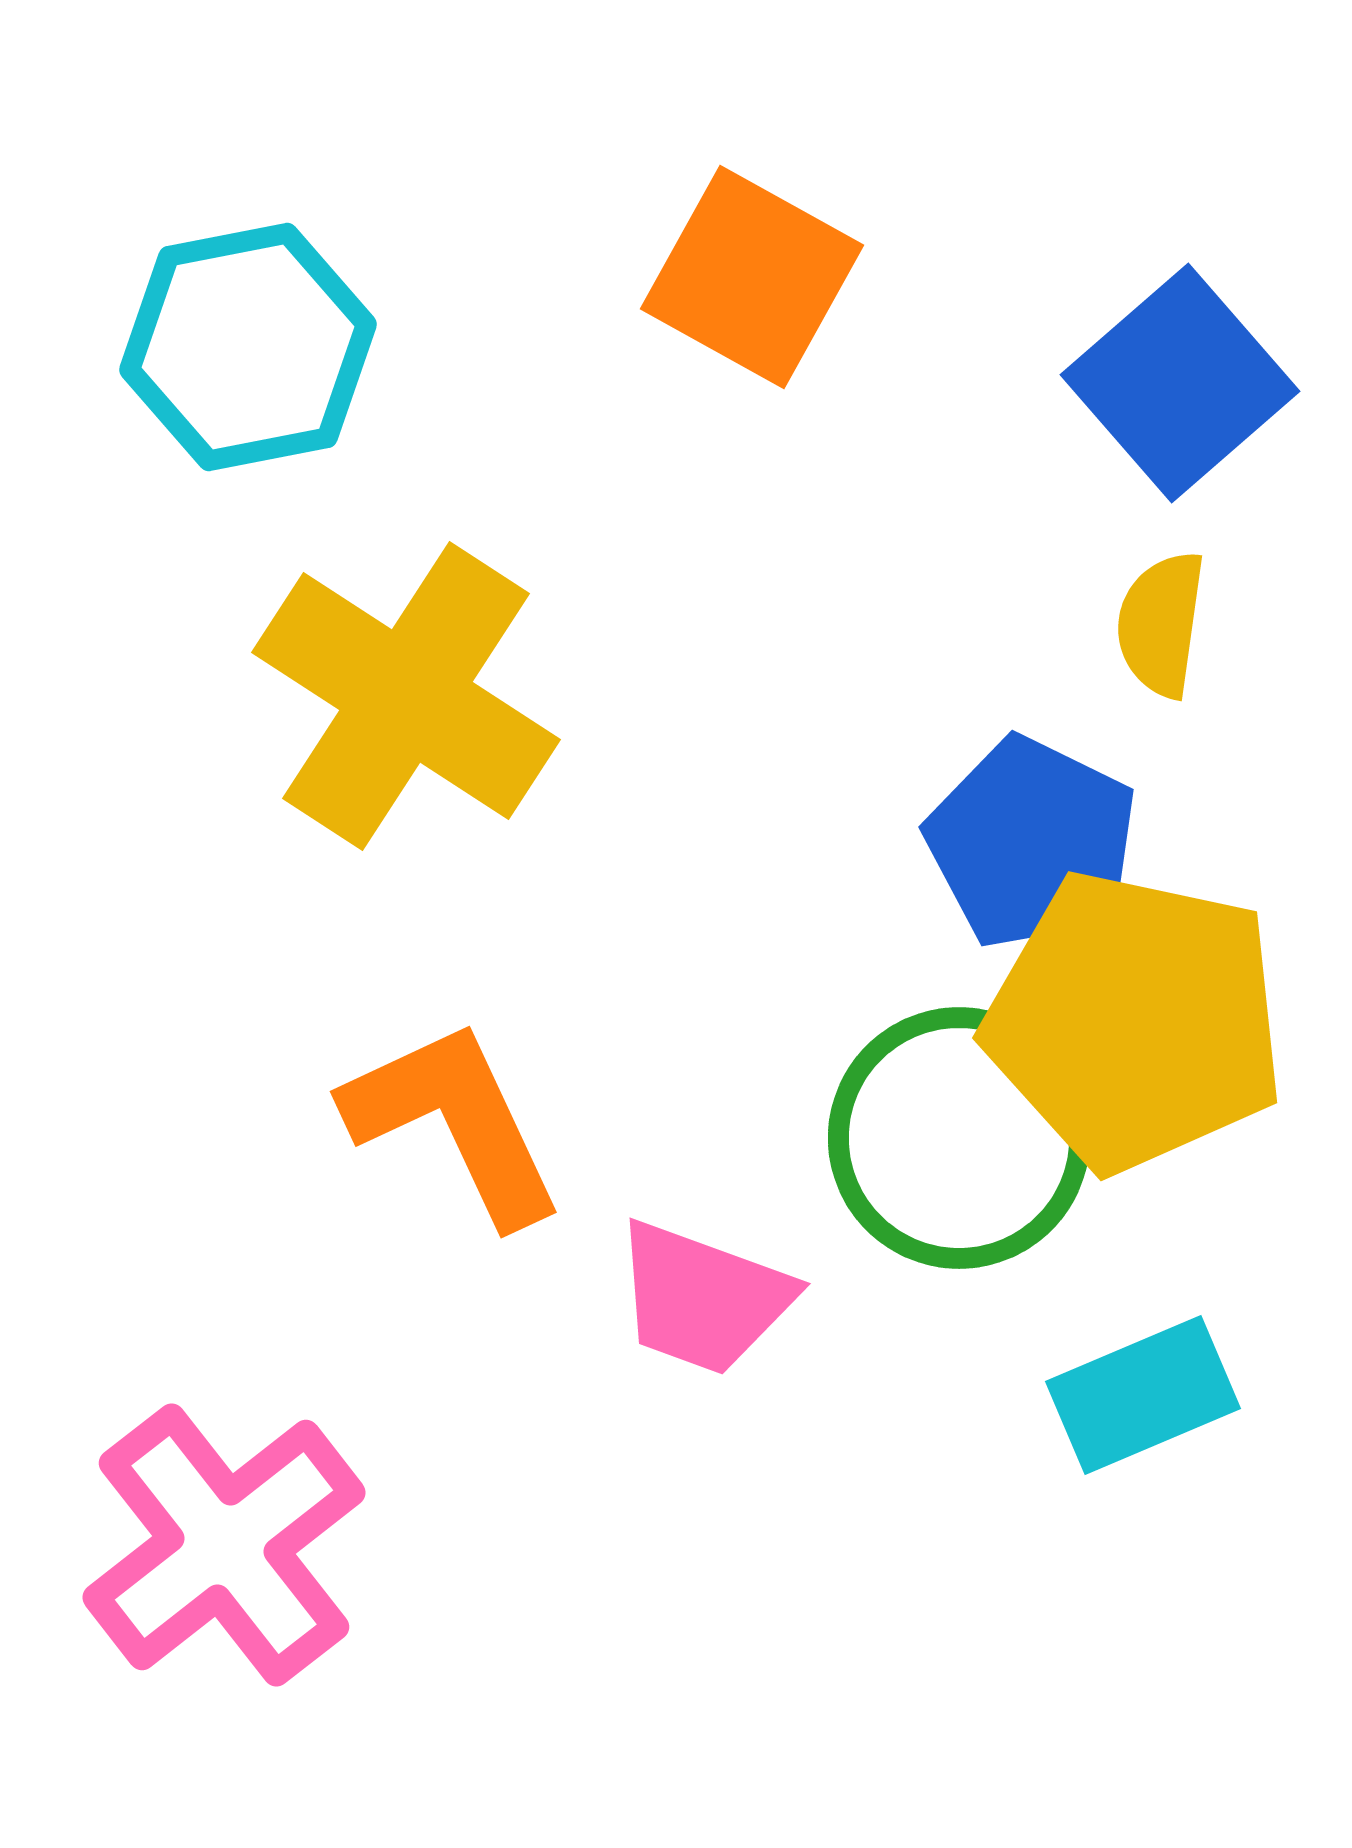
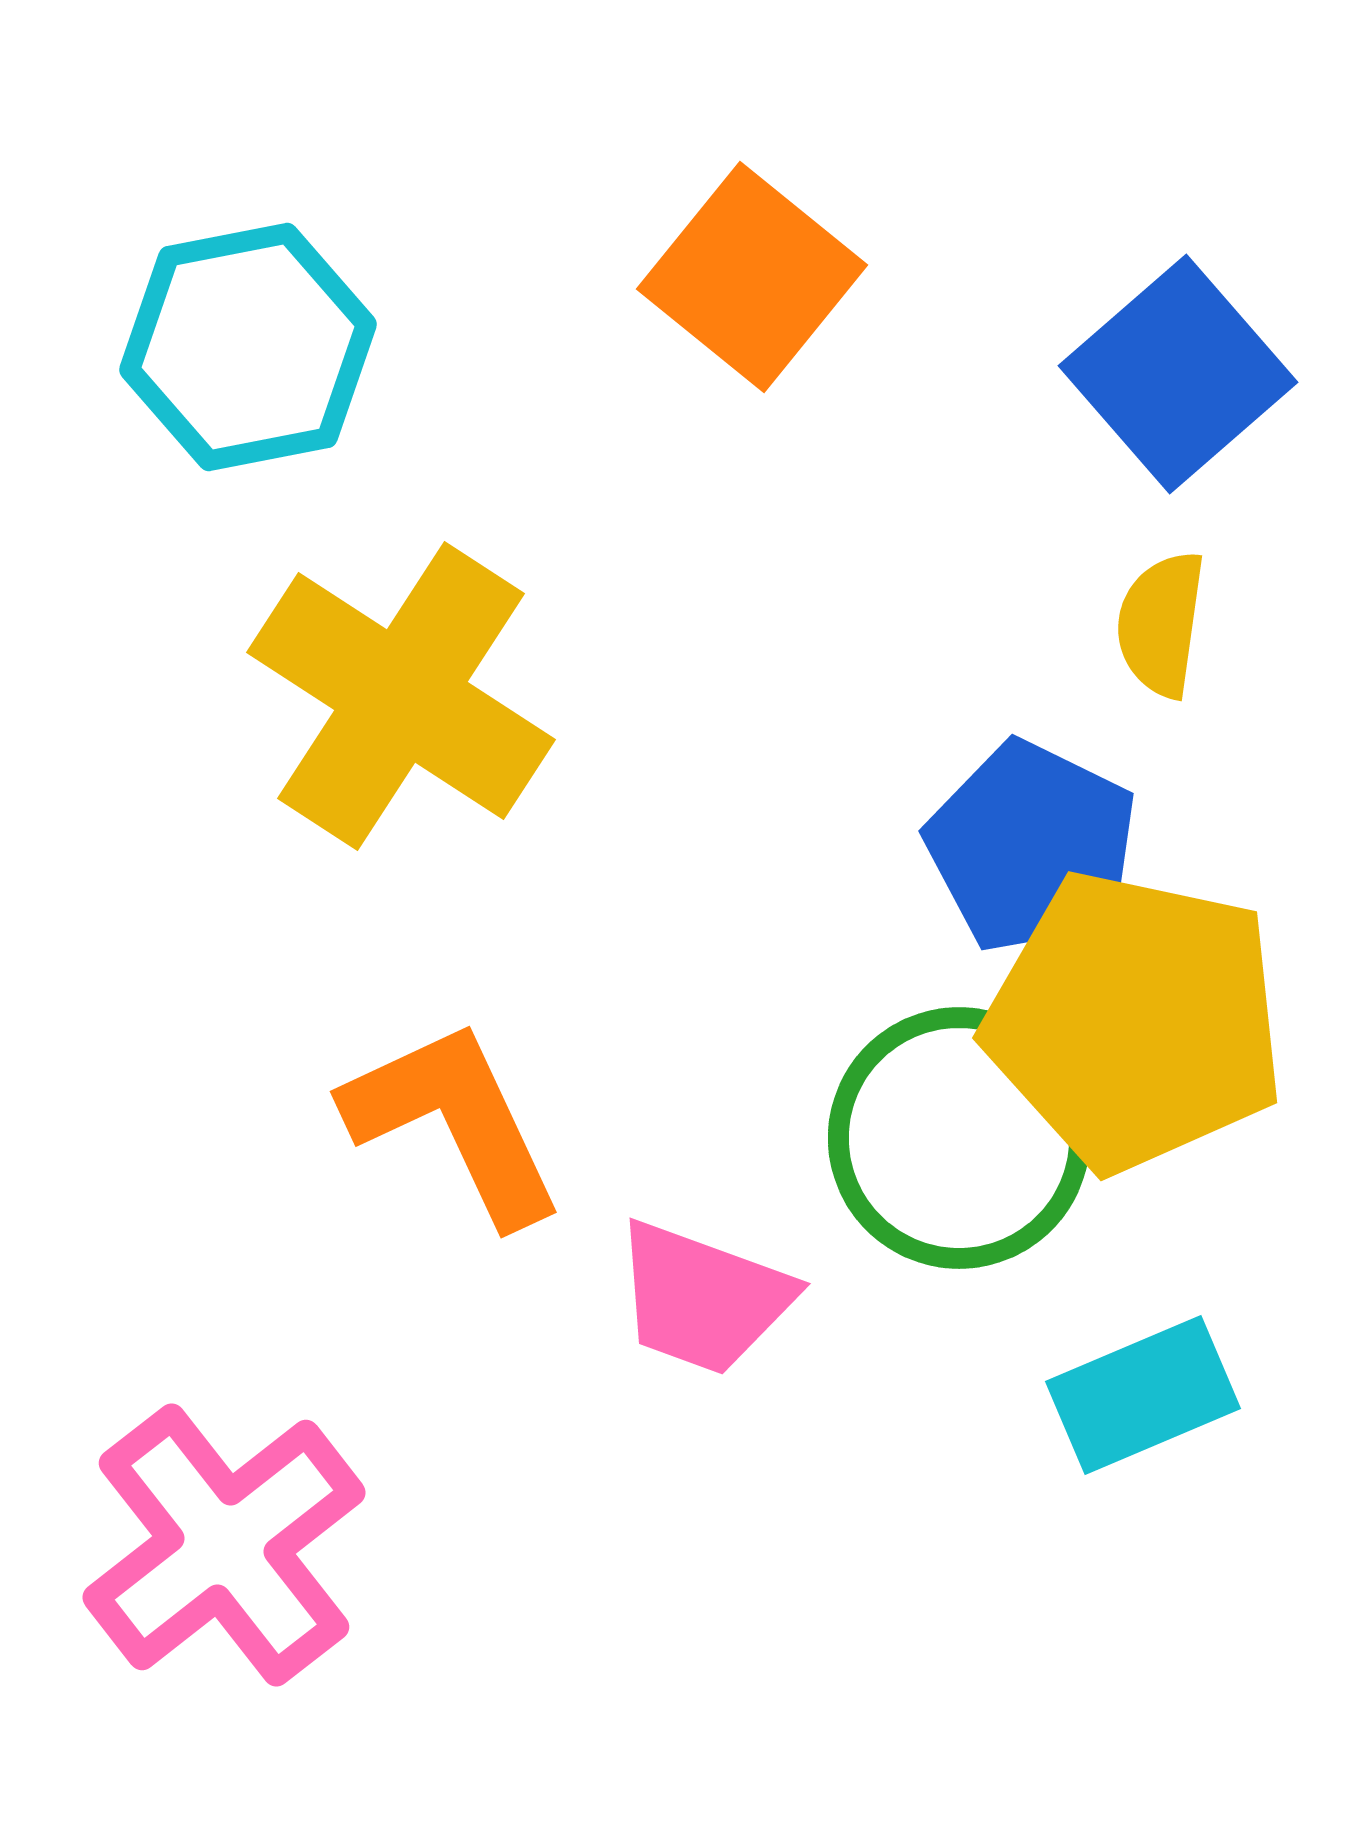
orange square: rotated 10 degrees clockwise
blue square: moved 2 px left, 9 px up
yellow cross: moved 5 px left
blue pentagon: moved 4 px down
